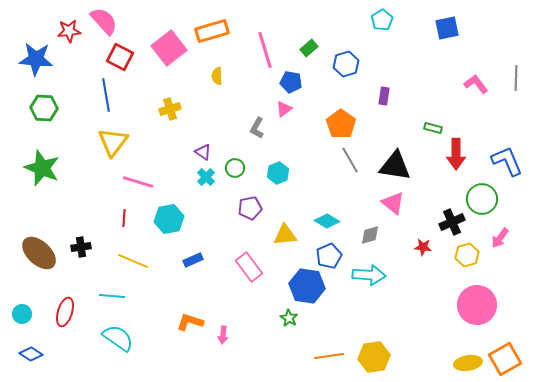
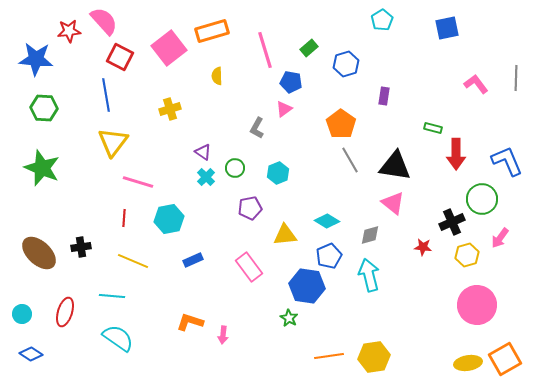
cyan arrow at (369, 275): rotated 108 degrees counterclockwise
